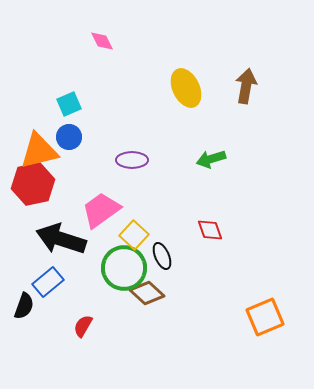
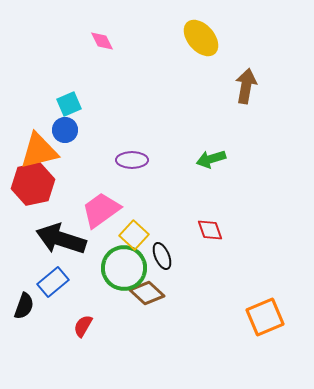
yellow ellipse: moved 15 px right, 50 px up; rotated 15 degrees counterclockwise
blue circle: moved 4 px left, 7 px up
blue rectangle: moved 5 px right
